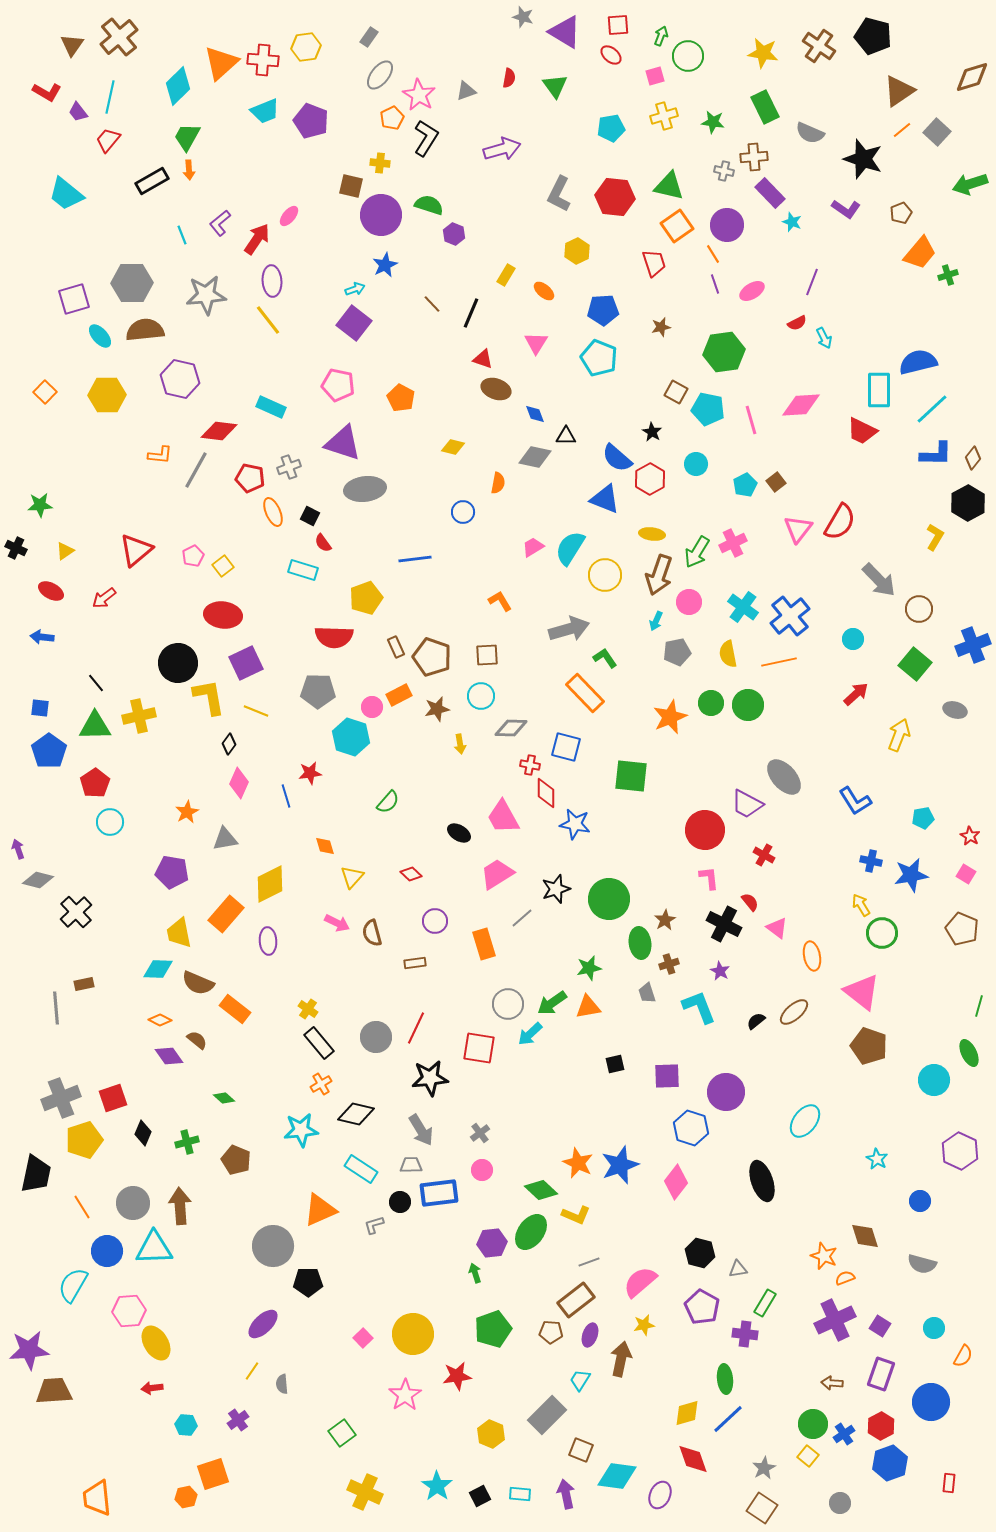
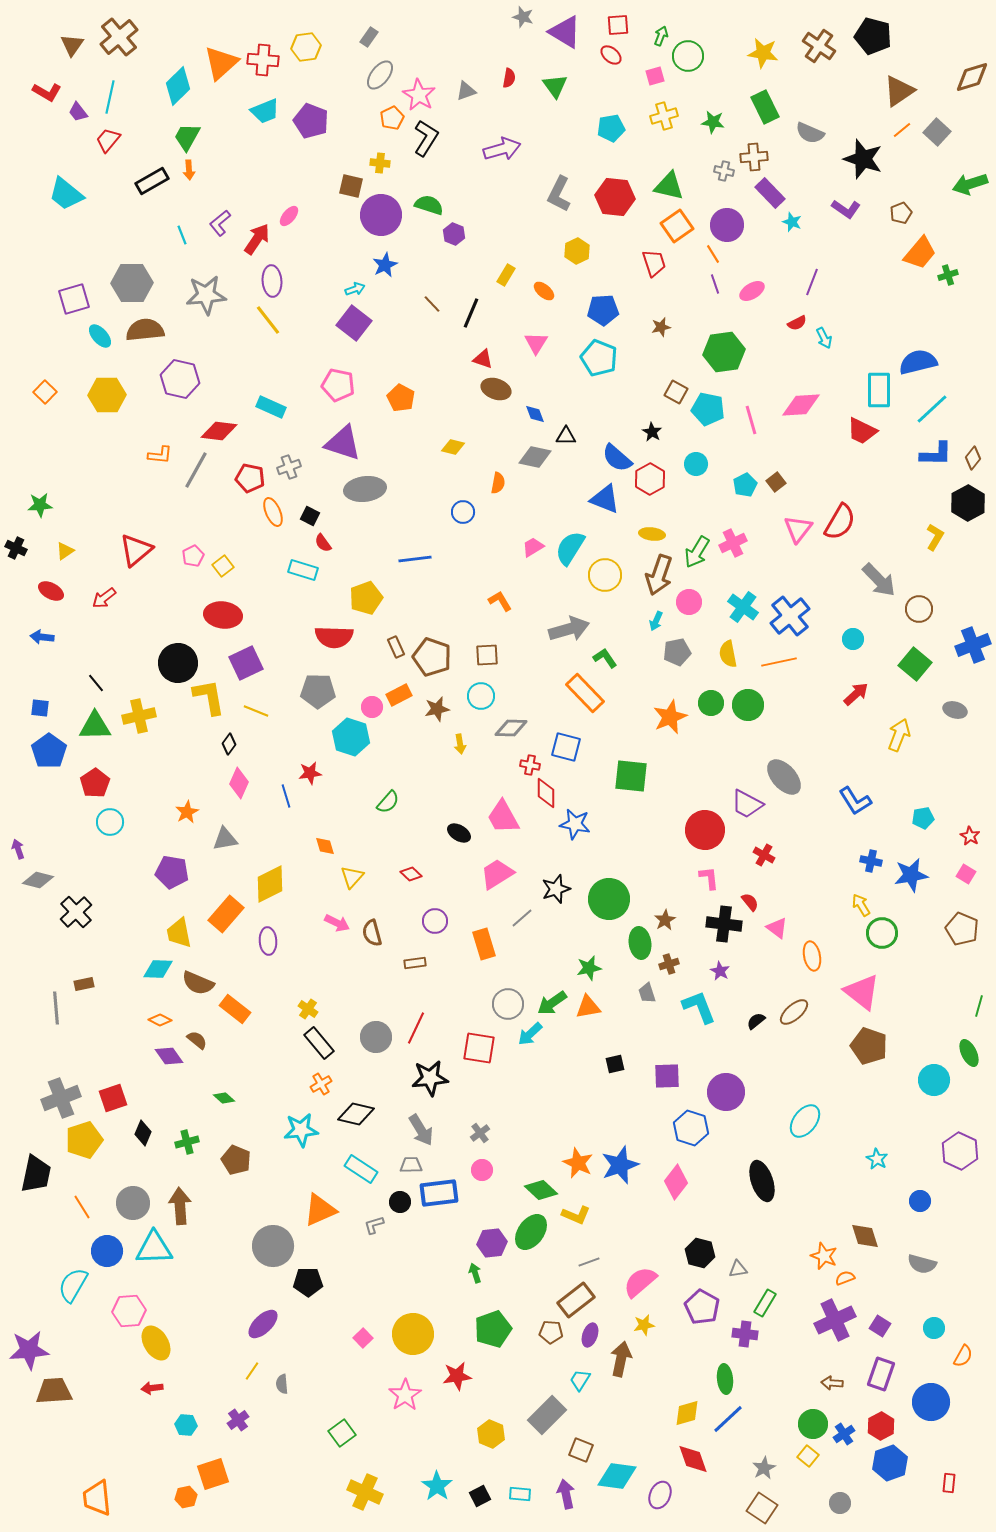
black cross at (724, 924): rotated 20 degrees counterclockwise
